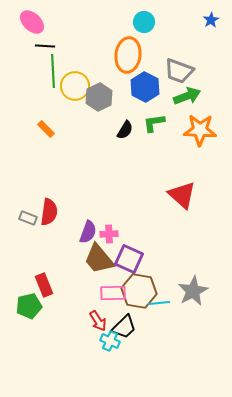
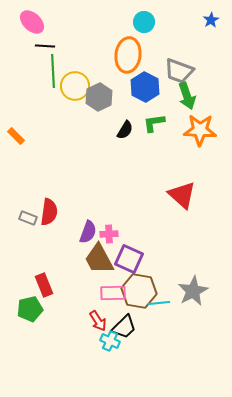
green arrow: rotated 92 degrees clockwise
orange rectangle: moved 30 px left, 7 px down
brown trapezoid: rotated 12 degrees clockwise
green pentagon: moved 1 px right, 3 px down
